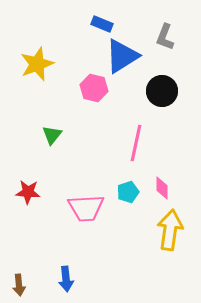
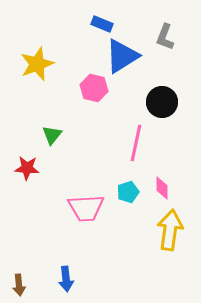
black circle: moved 11 px down
red star: moved 1 px left, 24 px up
